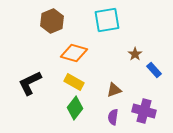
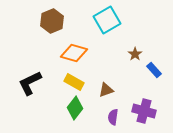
cyan square: rotated 20 degrees counterclockwise
brown triangle: moved 8 px left
